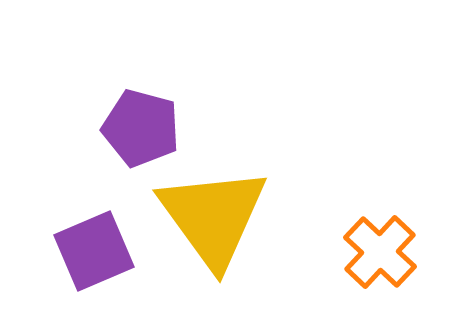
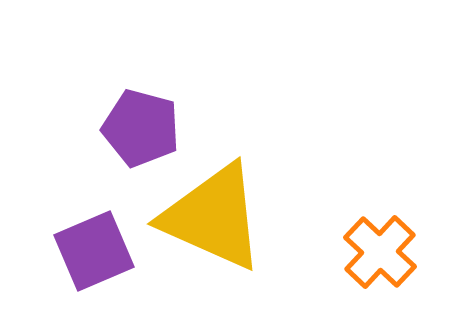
yellow triangle: rotated 30 degrees counterclockwise
